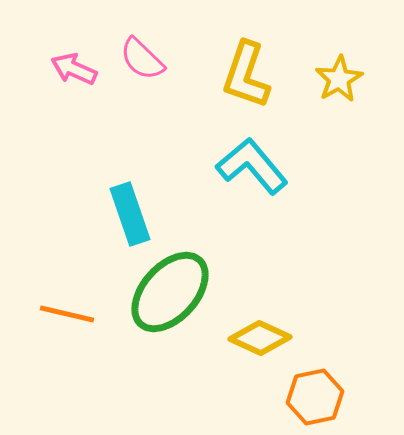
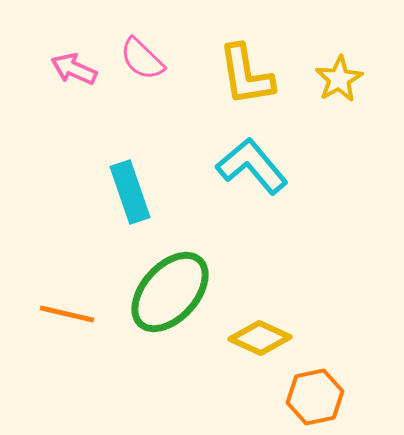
yellow L-shape: rotated 28 degrees counterclockwise
cyan rectangle: moved 22 px up
